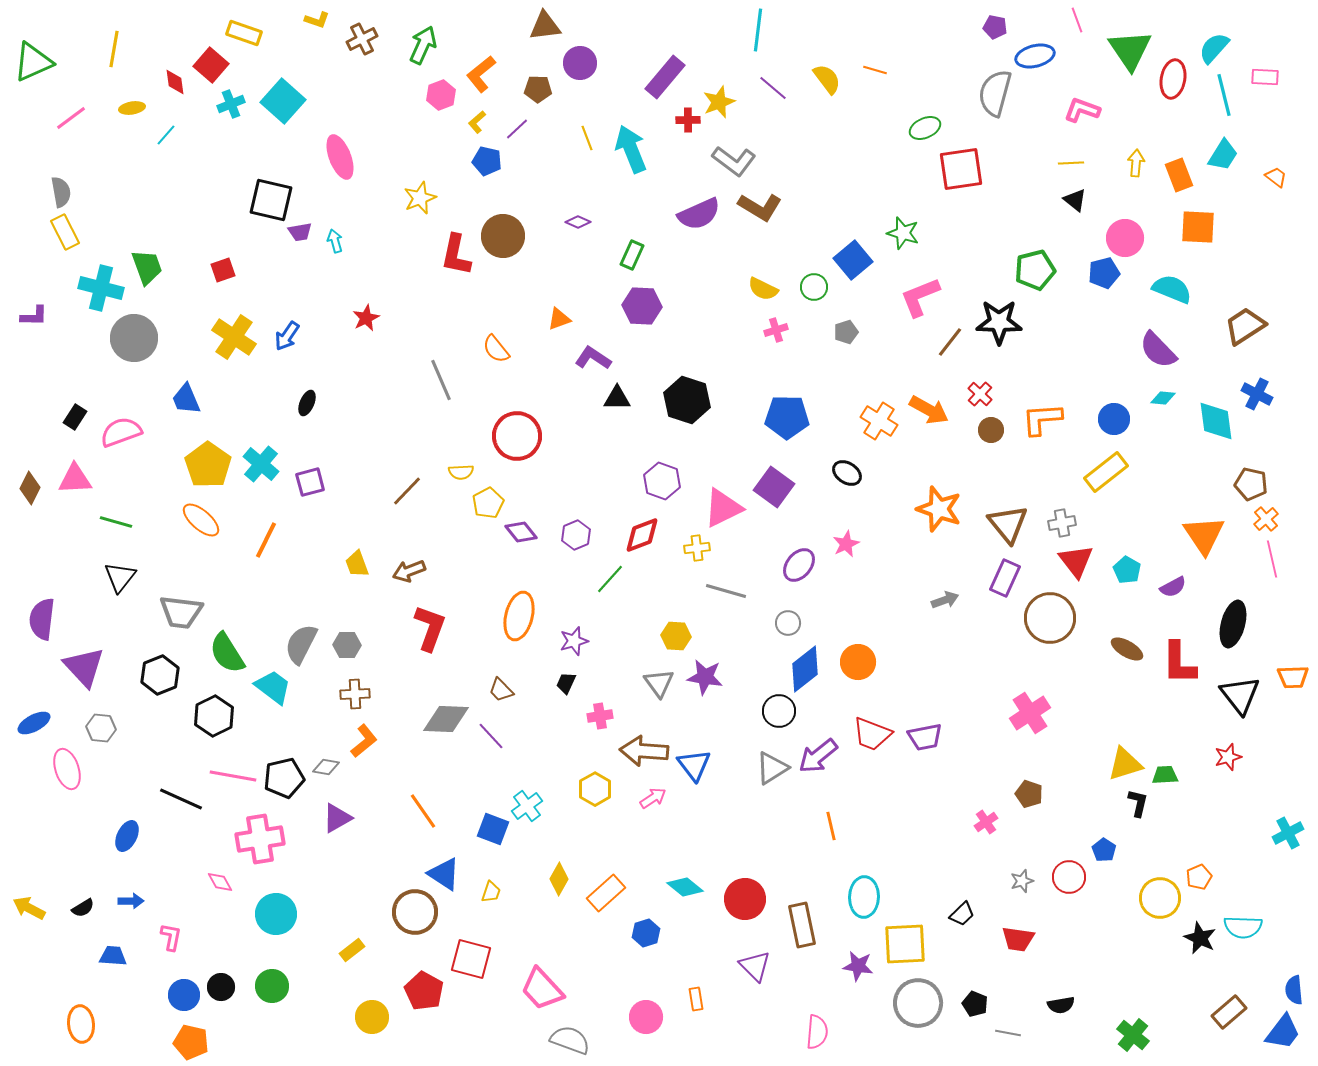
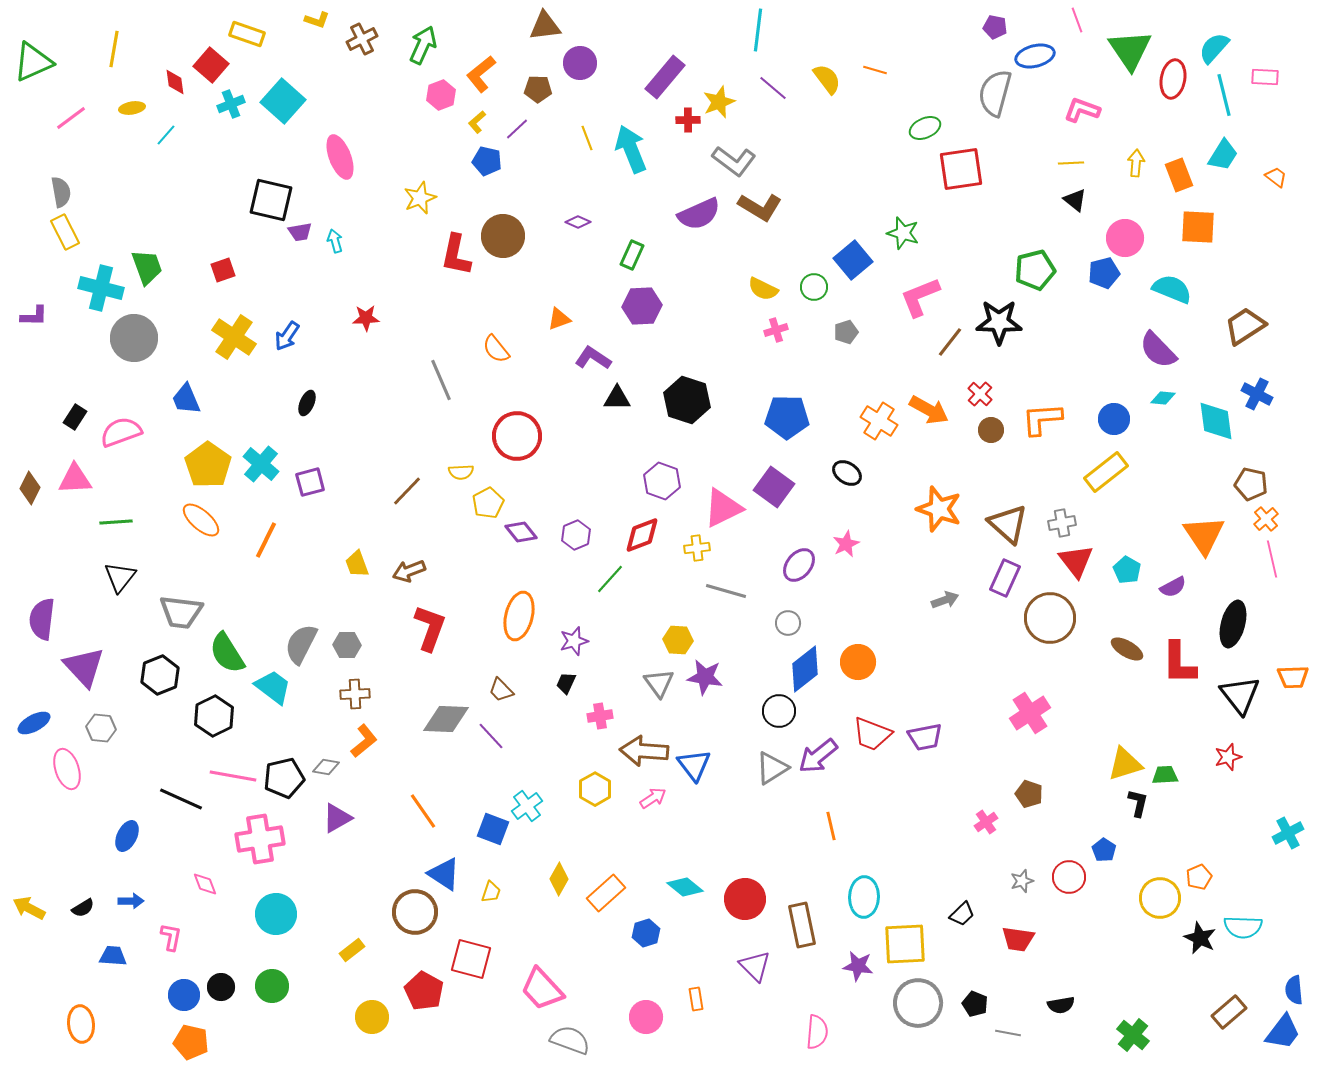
yellow rectangle at (244, 33): moved 3 px right, 1 px down
purple hexagon at (642, 306): rotated 6 degrees counterclockwise
red star at (366, 318): rotated 24 degrees clockwise
green line at (116, 522): rotated 20 degrees counterclockwise
brown triangle at (1008, 524): rotated 9 degrees counterclockwise
yellow hexagon at (676, 636): moved 2 px right, 4 px down
pink diamond at (220, 882): moved 15 px left, 2 px down; rotated 8 degrees clockwise
